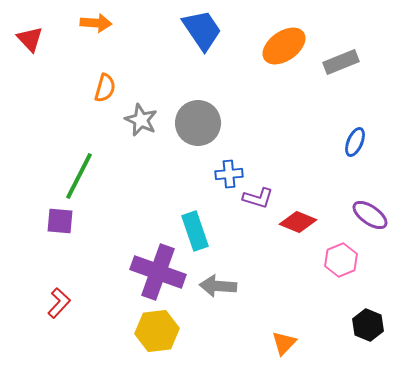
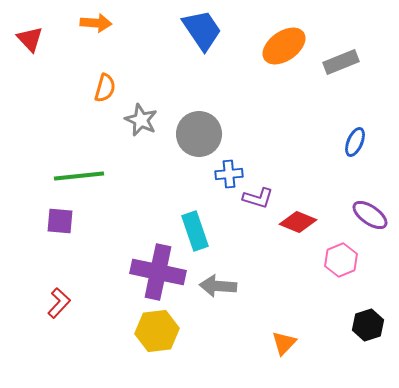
gray circle: moved 1 px right, 11 px down
green line: rotated 57 degrees clockwise
purple cross: rotated 8 degrees counterclockwise
black hexagon: rotated 20 degrees clockwise
